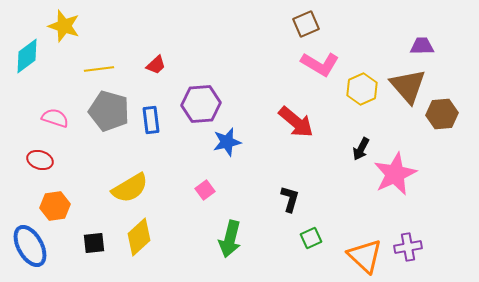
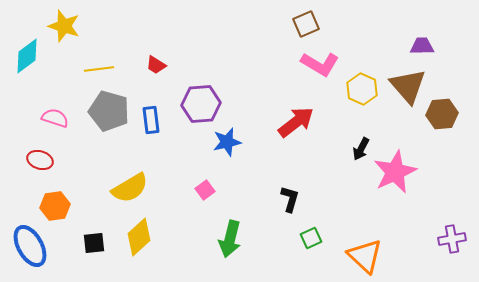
red trapezoid: rotated 75 degrees clockwise
yellow hexagon: rotated 12 degrees counterclockwise
red arrow: rotated 78 degrees counterclockwise
pink star: moved 2 px up
purple cross: moved 44 px right, 8 px up
